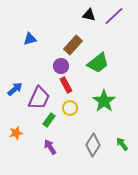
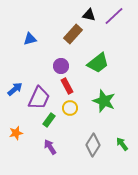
brown rectangle: moved 11 px up
red rectangle: moved 1 px right, 1 px down
green star: rotated 15 degrees counterclockwise
